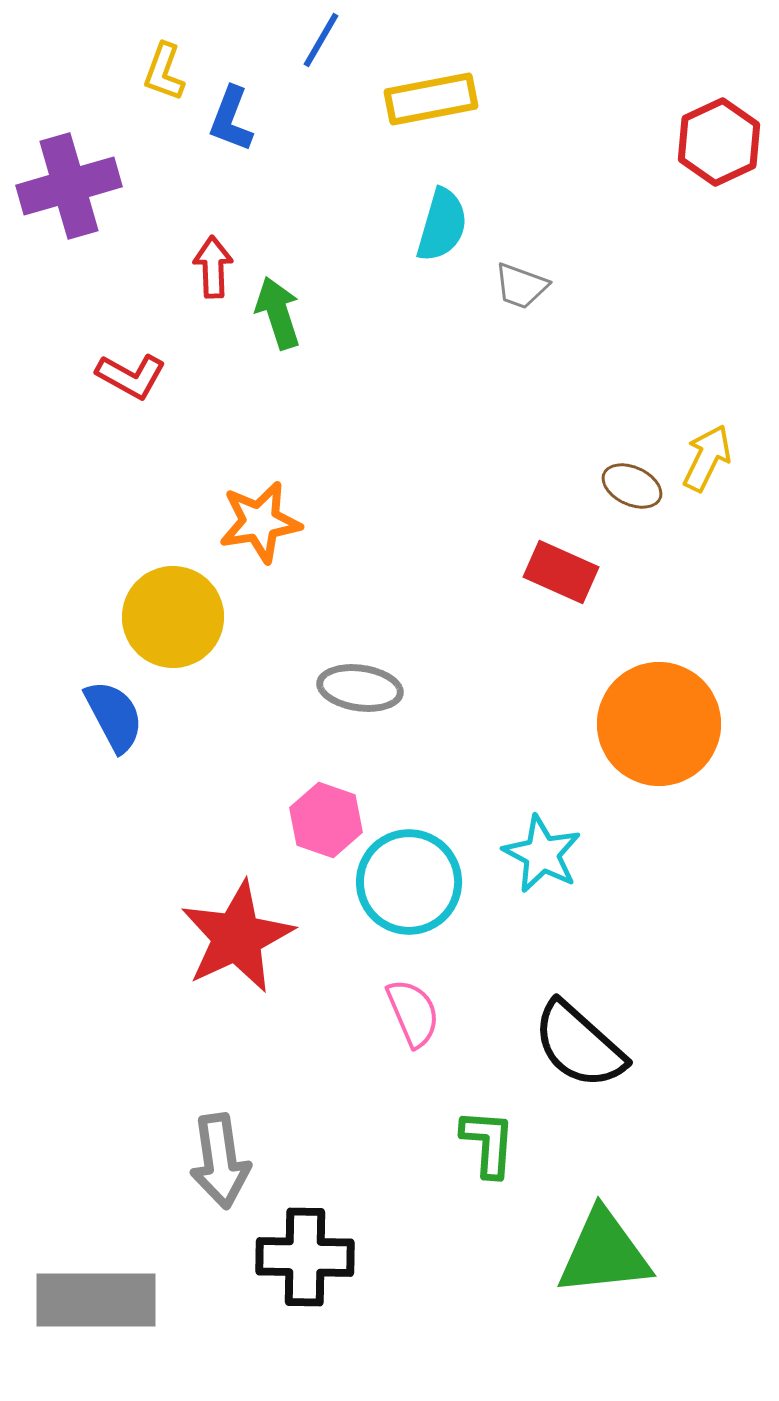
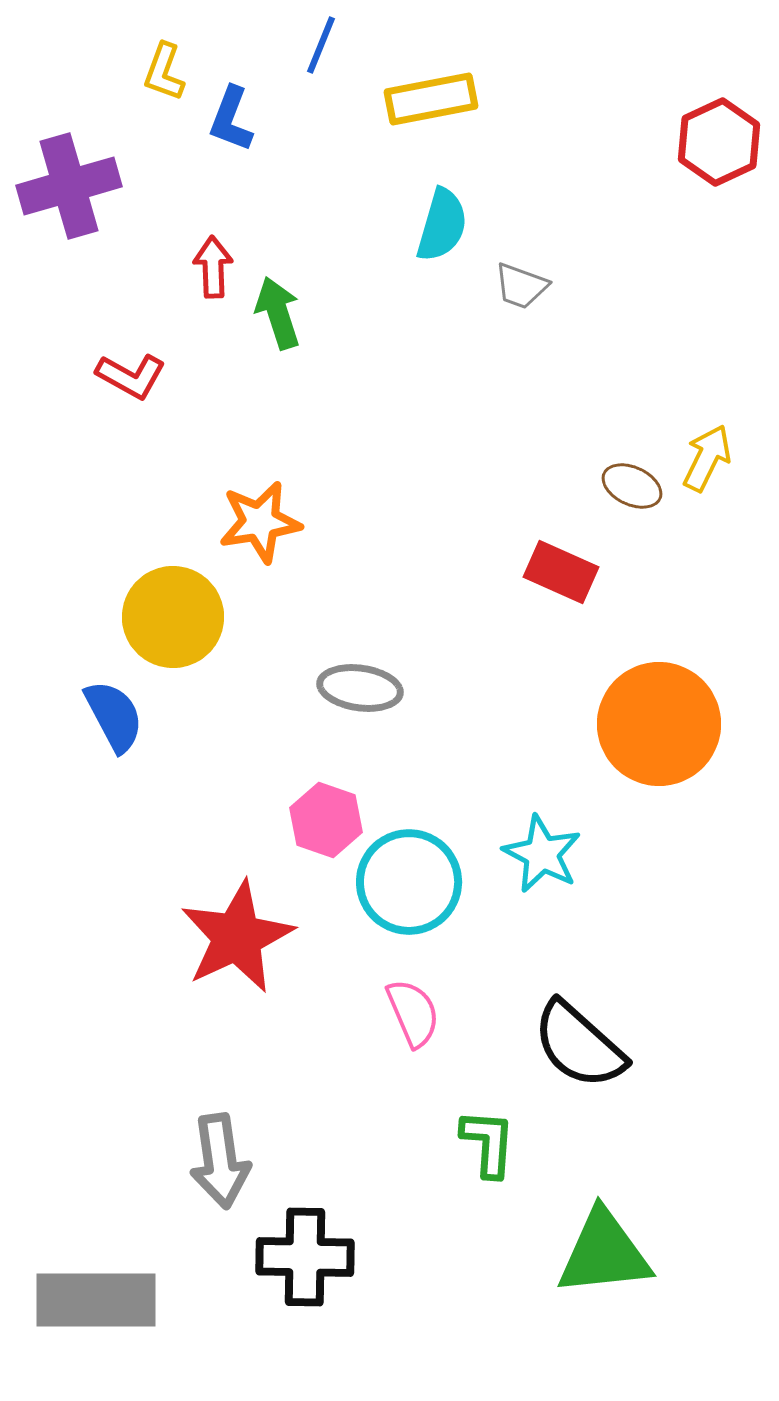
blue line: moved 5 px down; rotated 8 degrees counterclockwise
